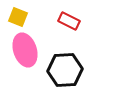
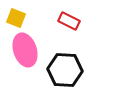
yellow square: moved 2 px left, 1 px down
black hexagon: rotated 8 degrees clockwise
